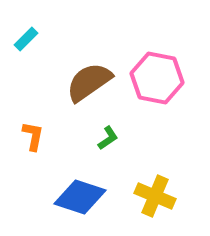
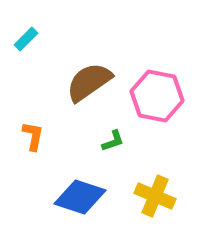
pink hexagon: moved 18 px down
green L-shape: moved 5 px right, 3 px down; rotated 15 degrees clockwise
